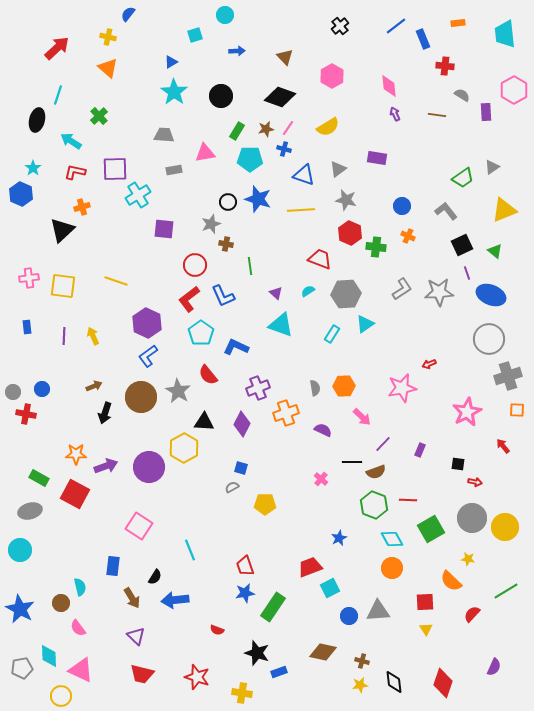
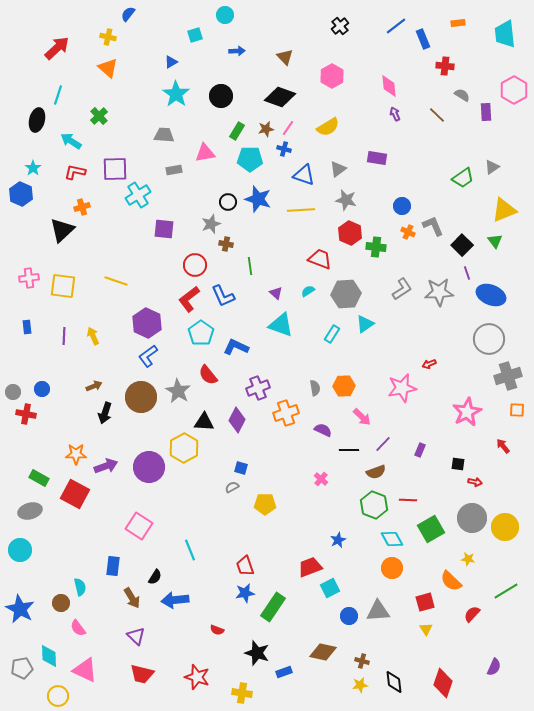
cyan star at (174, 92): moved 2 px right, 2 px down
brown line at (437, 115): rotated 36 degrees clockwise
gray L-shape at (446, 211): moved 13 px left, 15 px down; rotated 15 degrees clockwise
orange cross at (408, 236): moved 4 px up
black square at (462, 245): rotated 20 degrees counterclockwise
green triangle at (495, 251): moved 10 px up; rotated 14 degrees clockwise
purple diamond at (242, 424): moved 5 px left, 4 px up
black line at (352, 462): moved 3 px left, 12 px up
blue star at (339, 538): moved 1 px left, 2 px down
red square at (425, 602): rotated 12 degrees counterclockwise
pink triangle at (81, 670): moved 4 px right
blue rectangle at (279, 672): moved 5 px right
yellow circle at (61, 696): moved 3 px left
